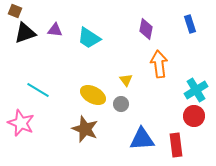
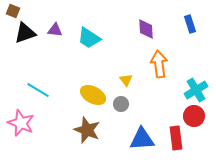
brown square: moved 2 px left
purple diamond: rotated 15 degrees counterclockwise
brown star: moved 2 px right, 1 px down
red rectangle: moved 7 px up
